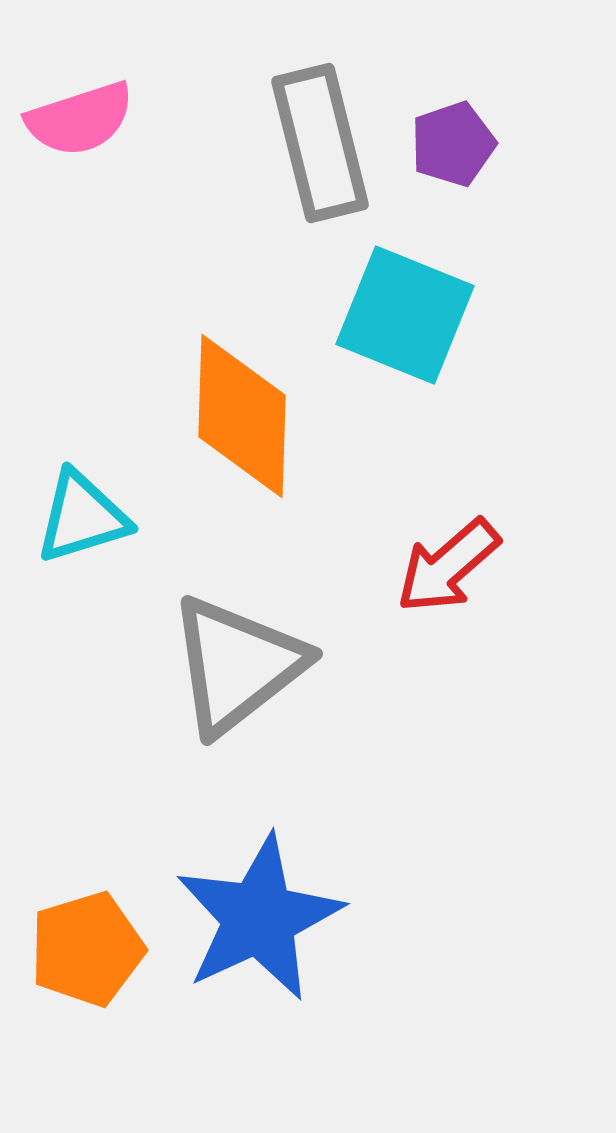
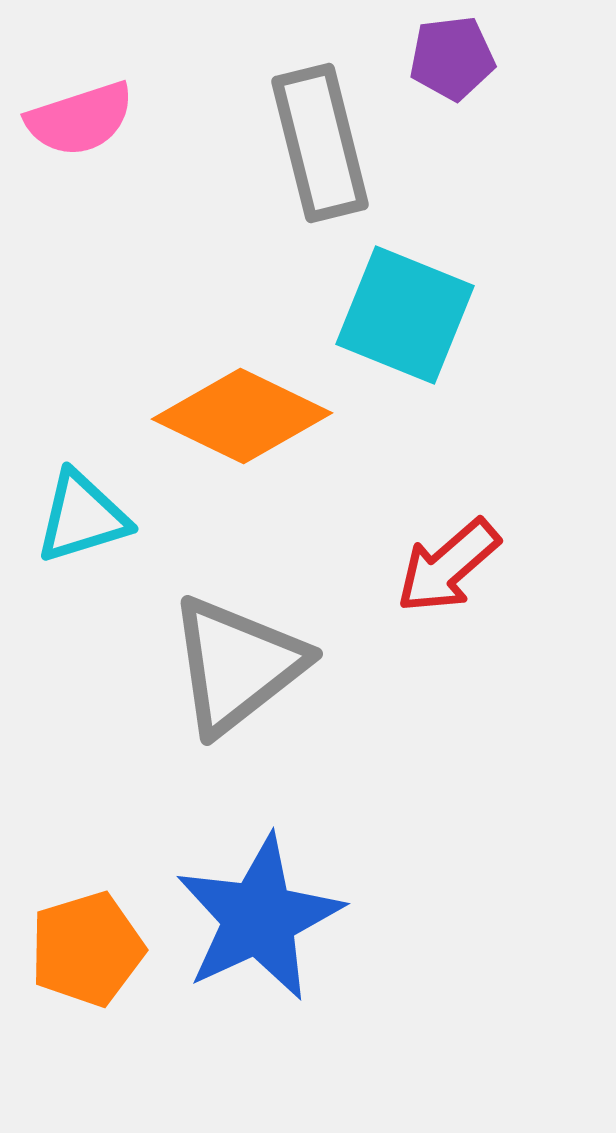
purple pentagon: moved 1 px left, 86 px up; rotated 12 degrees clockwise
orange diamond: rotated 66 degrees counterclockwise
